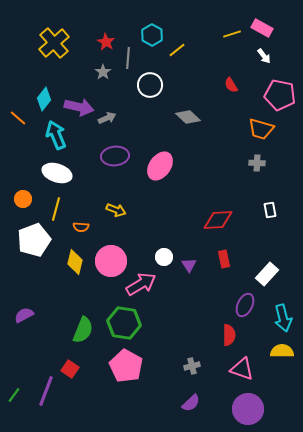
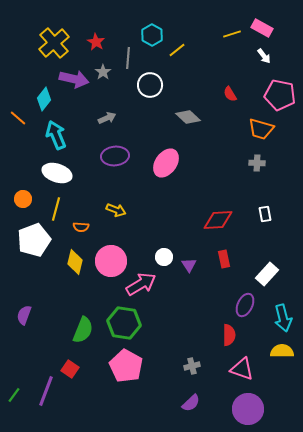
red star at (106, 42): moved 10 px left
red semicircle at (231, 85): moved 1 px left, 9 px down
purple arrow at (79, 107): moved 5 px left, 28 px up
pink ellipse at (160, 166): moved 6 px right, 3 px up
white rectangle at (270, 210): moved 5 px left, 4 px down
purple semicircle at (24, 315): rotated 42 degrees counterclockwise
